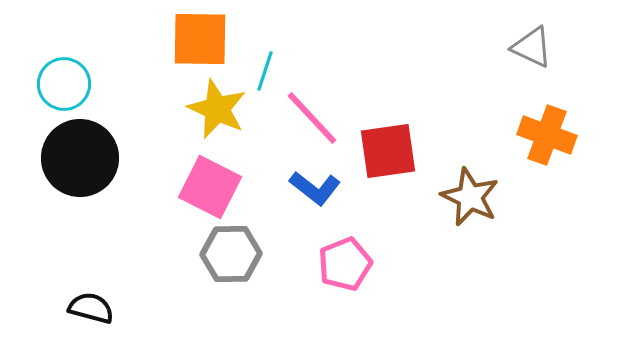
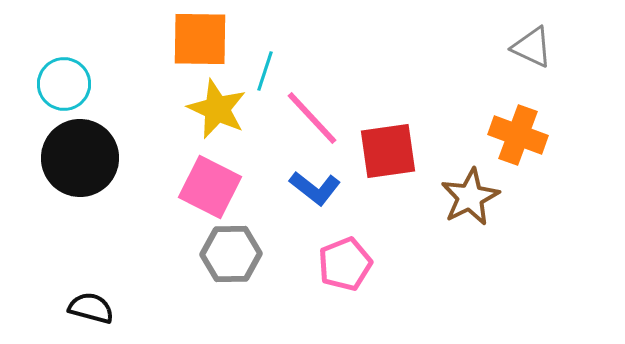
orange cross: moved 29 px left
brown star: rotated 20 degrees clockwise
